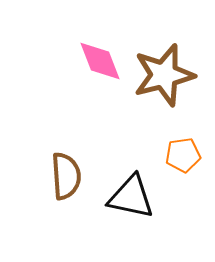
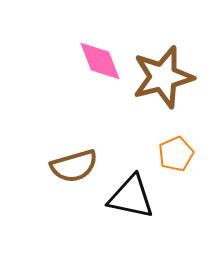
brown star: moved 1 px left, 2 px down
orange pentagon: moved 7 px left, 1 px up; rotated 16 degrees counterclockwise
brown semicircle: moved 8 px right, 10 px up; rotated 78 degrees clockwise
